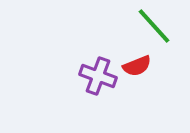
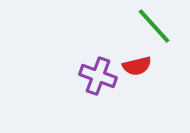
red semicircle: rotated 8 degrees clockwise
